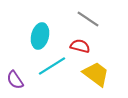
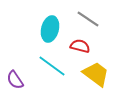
cyan ellipse: moved 10 px right, 7 px up
cyan line: rotated 68 degrees clockwise
